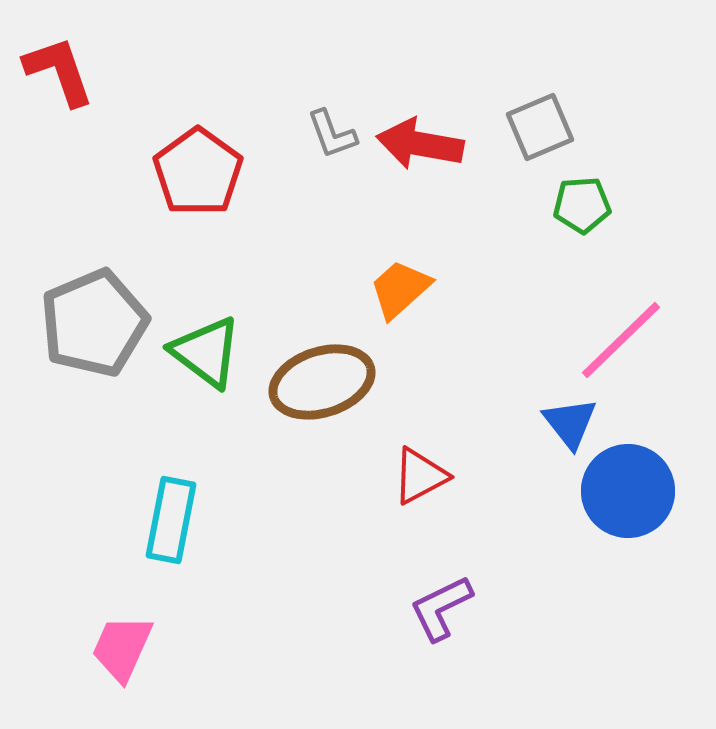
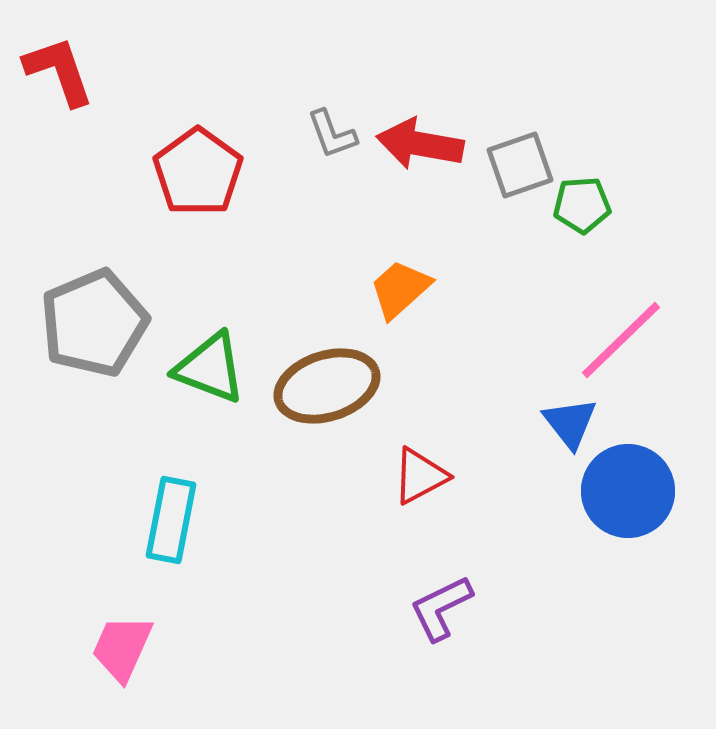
gray square: moved 20 px left, 38 px down; rotated 4 degrees clockwise
green triangle: moved 4 px right, 16 px down; rotated 16 degrees counterclockwise
brown ellipse: moved 5 px right, 4 px down
